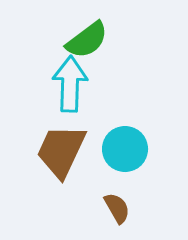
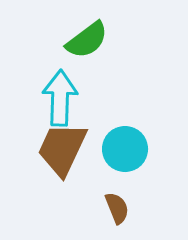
cyan arrow: moved 10 px left, 14 px down
brown trapezoid: moved 1 px right, 2 px up
brown semicircle: rotated 8 degrees clockwise
